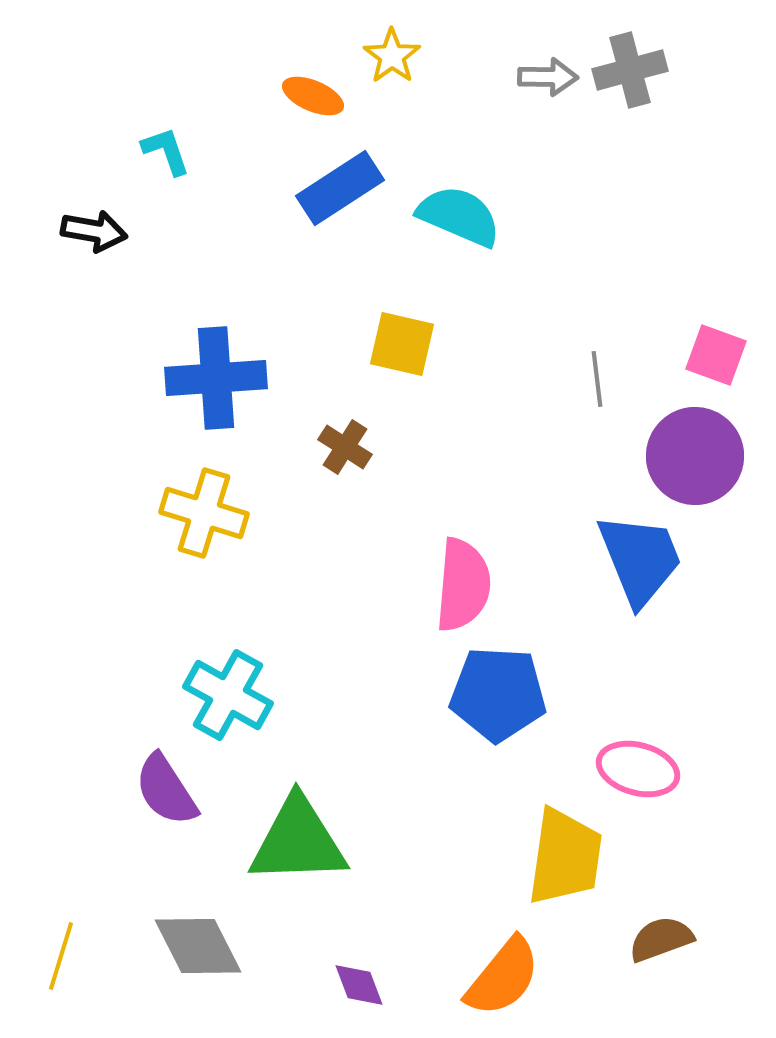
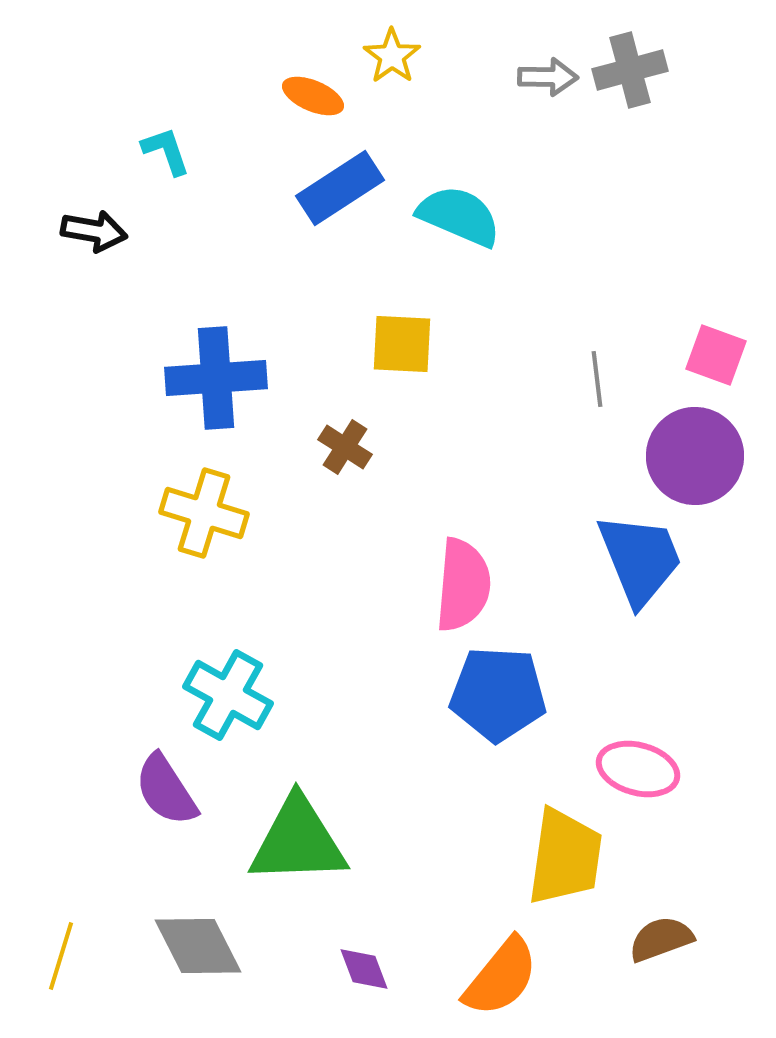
yellow square: rotated 10 degrees counterclockwise
orange semicircle: moved 2 px left
purple diamond: moved 5 px right, 16 px up
